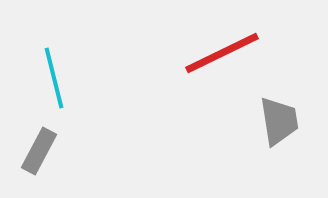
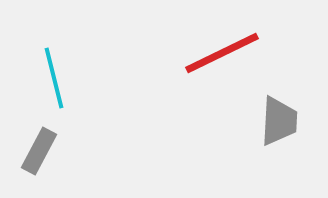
gray trapezoid: rotated 12 degrees clockwise
